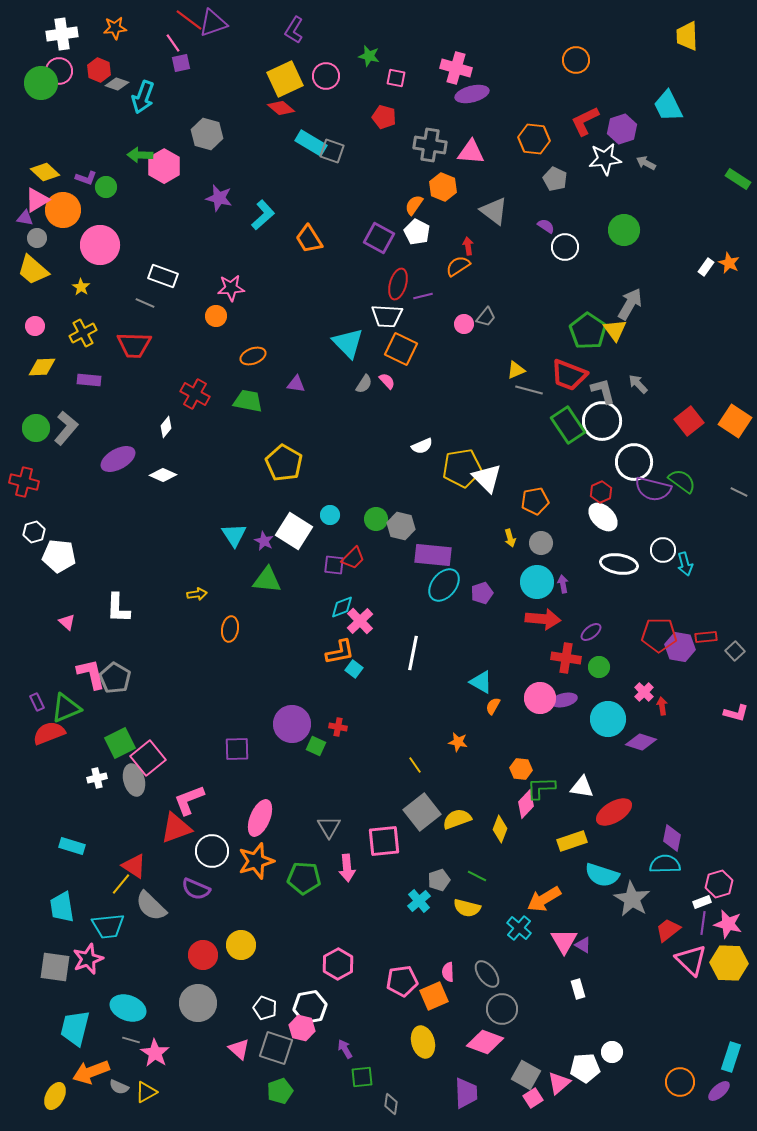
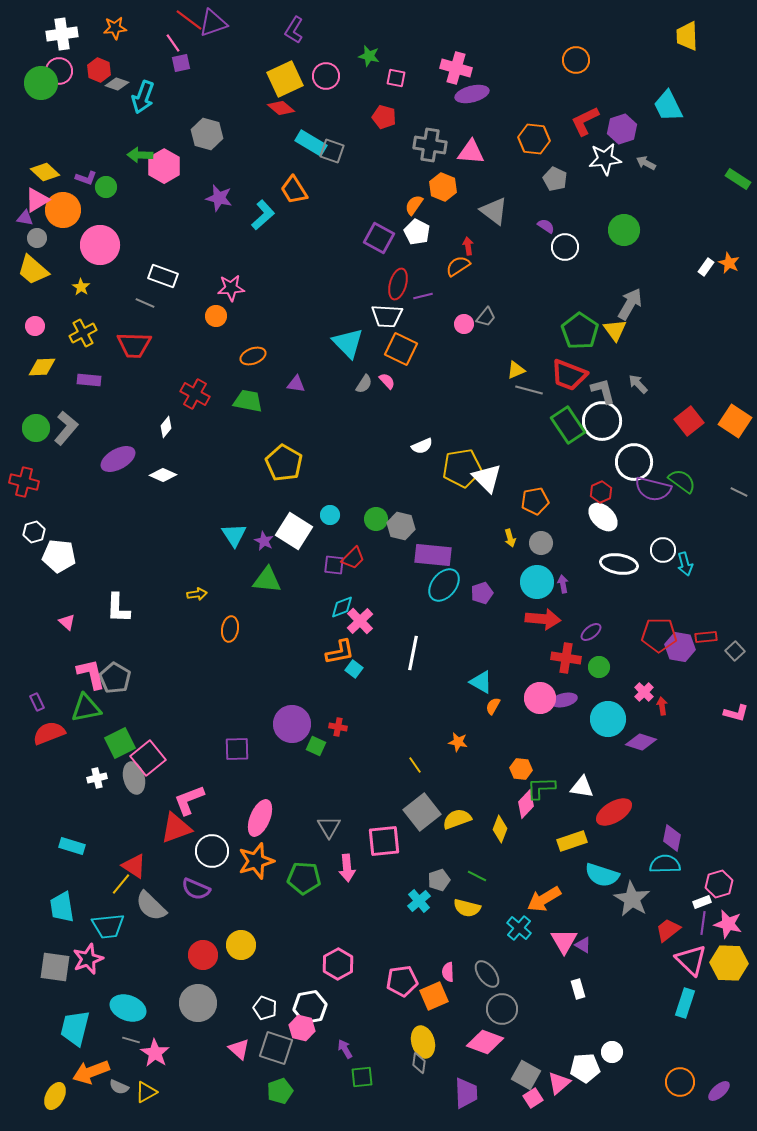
orange trapezoid at (309, 239): moved 15 px left, 49 px up
green pentagon at (588, 331): moved 8 px left
green triangle at (66, 708): moved 20 px right; rotated 12 degrees clockwise
gray ellipse at (134, 780): moved 2 px up
cyan rectangle at (731, 1057): moved 46 px left, 54 px up
gray diamond at (391, 1104): moved 28 px right, 41 px up
